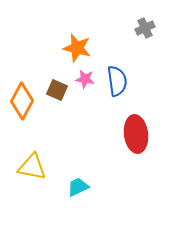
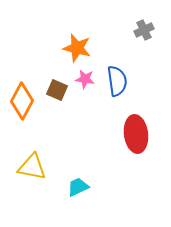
gray cross: moved 1 px left, 2 px down
